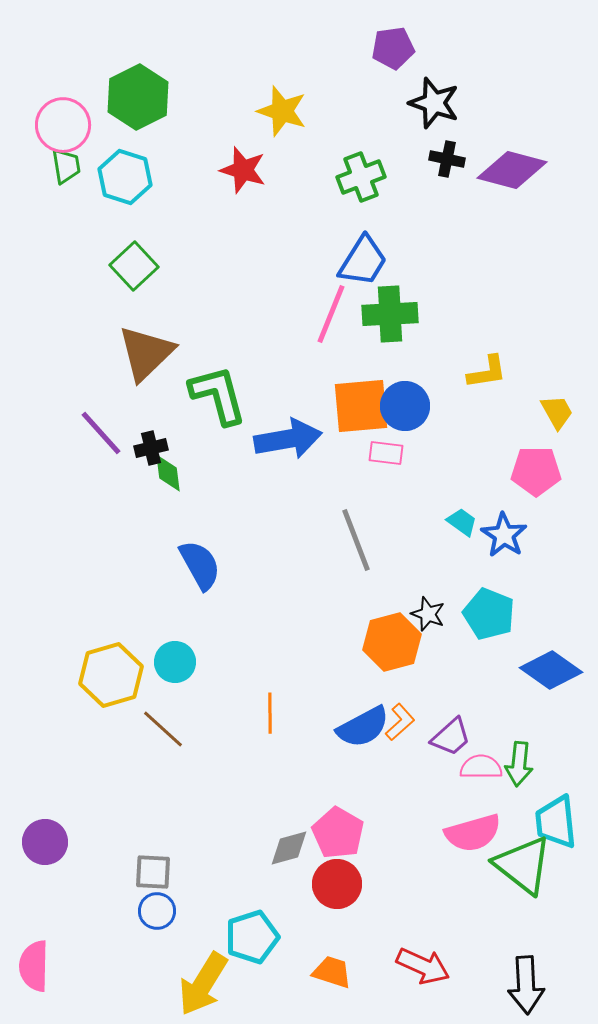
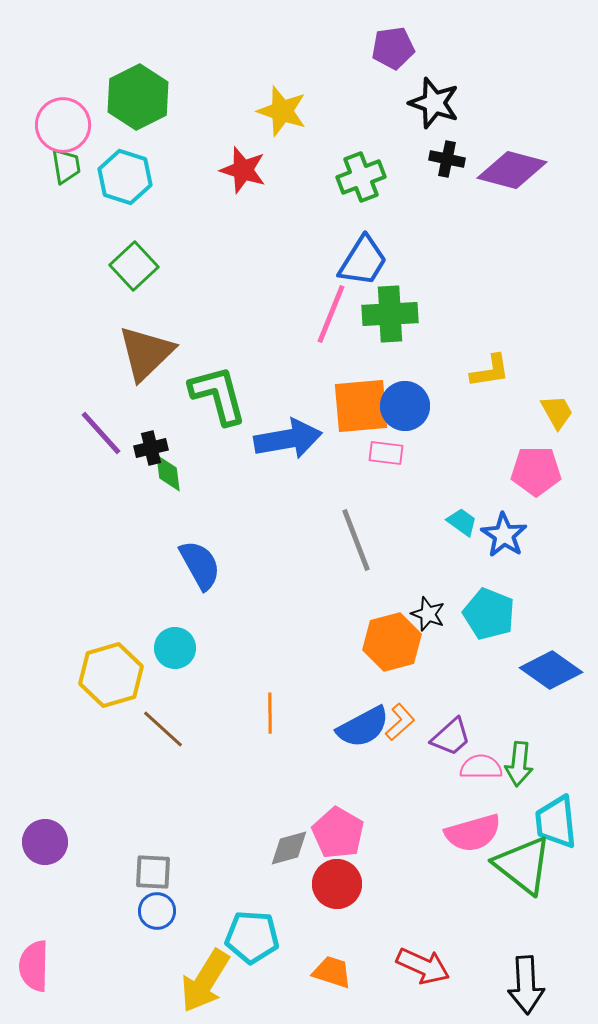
yellow L-shape at (487, 372): moved 3 px right, 1 px up
cyan circle at (175, 662): moved 14 px up
cyan pentagon at (252, 937): rotated 22 degrees clockwise
yellow arrow at (203, 984): moved 2 px right, 3 px up
